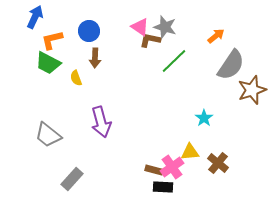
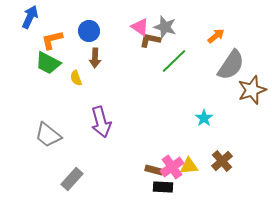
blue arrow: moved 5 px left
yellow triangle: moved 1 px left, 14 px down
brown cross: moved 4 px right, 2 px up; rotated 10 degrees clockwise
